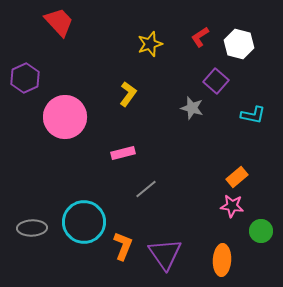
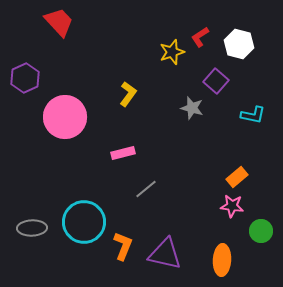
yellow star: moved 22 px right, 8 px down
purple triangle: rotated 42 degrees counterclockwise
